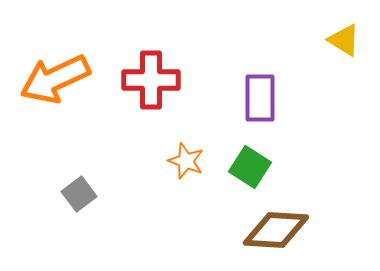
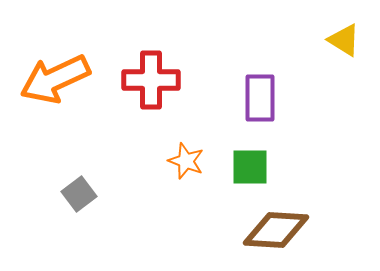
green square: rotated 33 degrees counterclockwise
